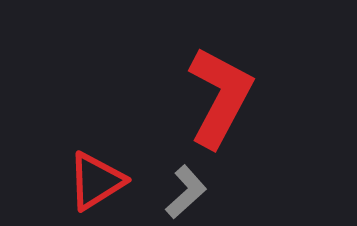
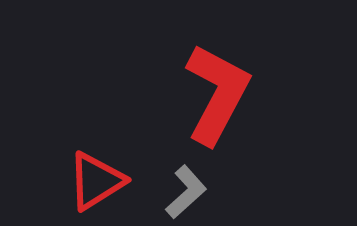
red L-shape: moved 3 px left, 3 px up
